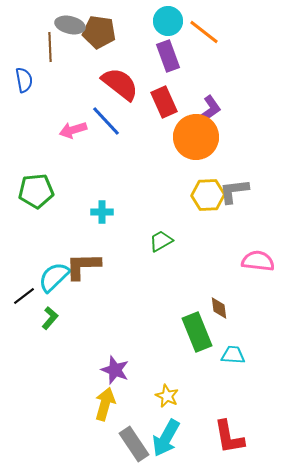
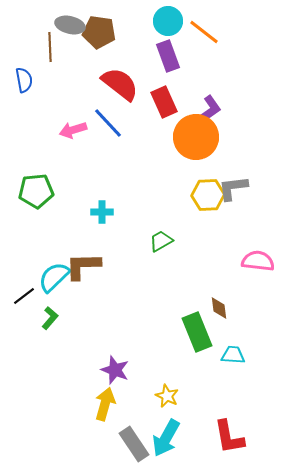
blue line: moved 2 px right, 2 px down
gray L-shape: moved 1 px left, 3 px up
